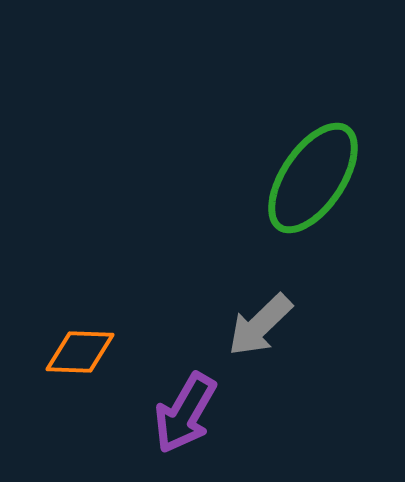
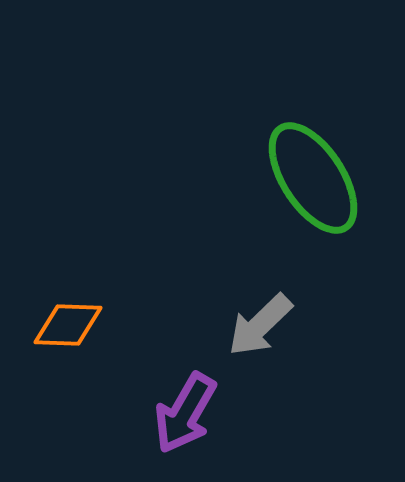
green ellipse: rotated 67 degrees counterclockwise
orange diamond: moved 12 px left, 27 px up
